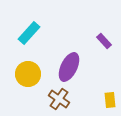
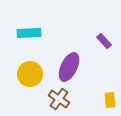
cyan rectangle: rotated 45 degrees clockwise
yellow circle: moved 2 px right
